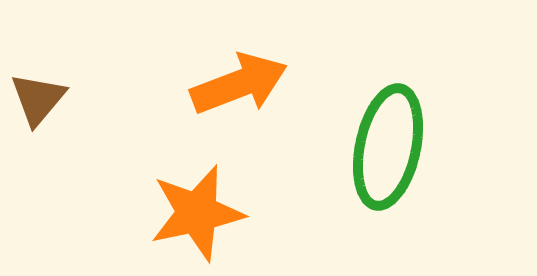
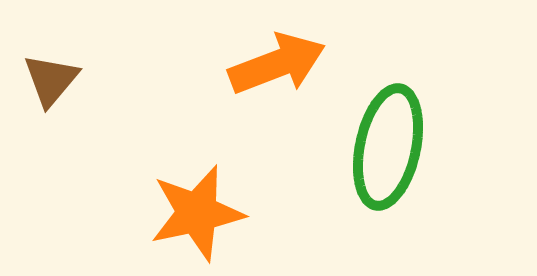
orange arrow: moved 38 px right, 20 px up
brown triangle: moved 13 px right, 19 px up
